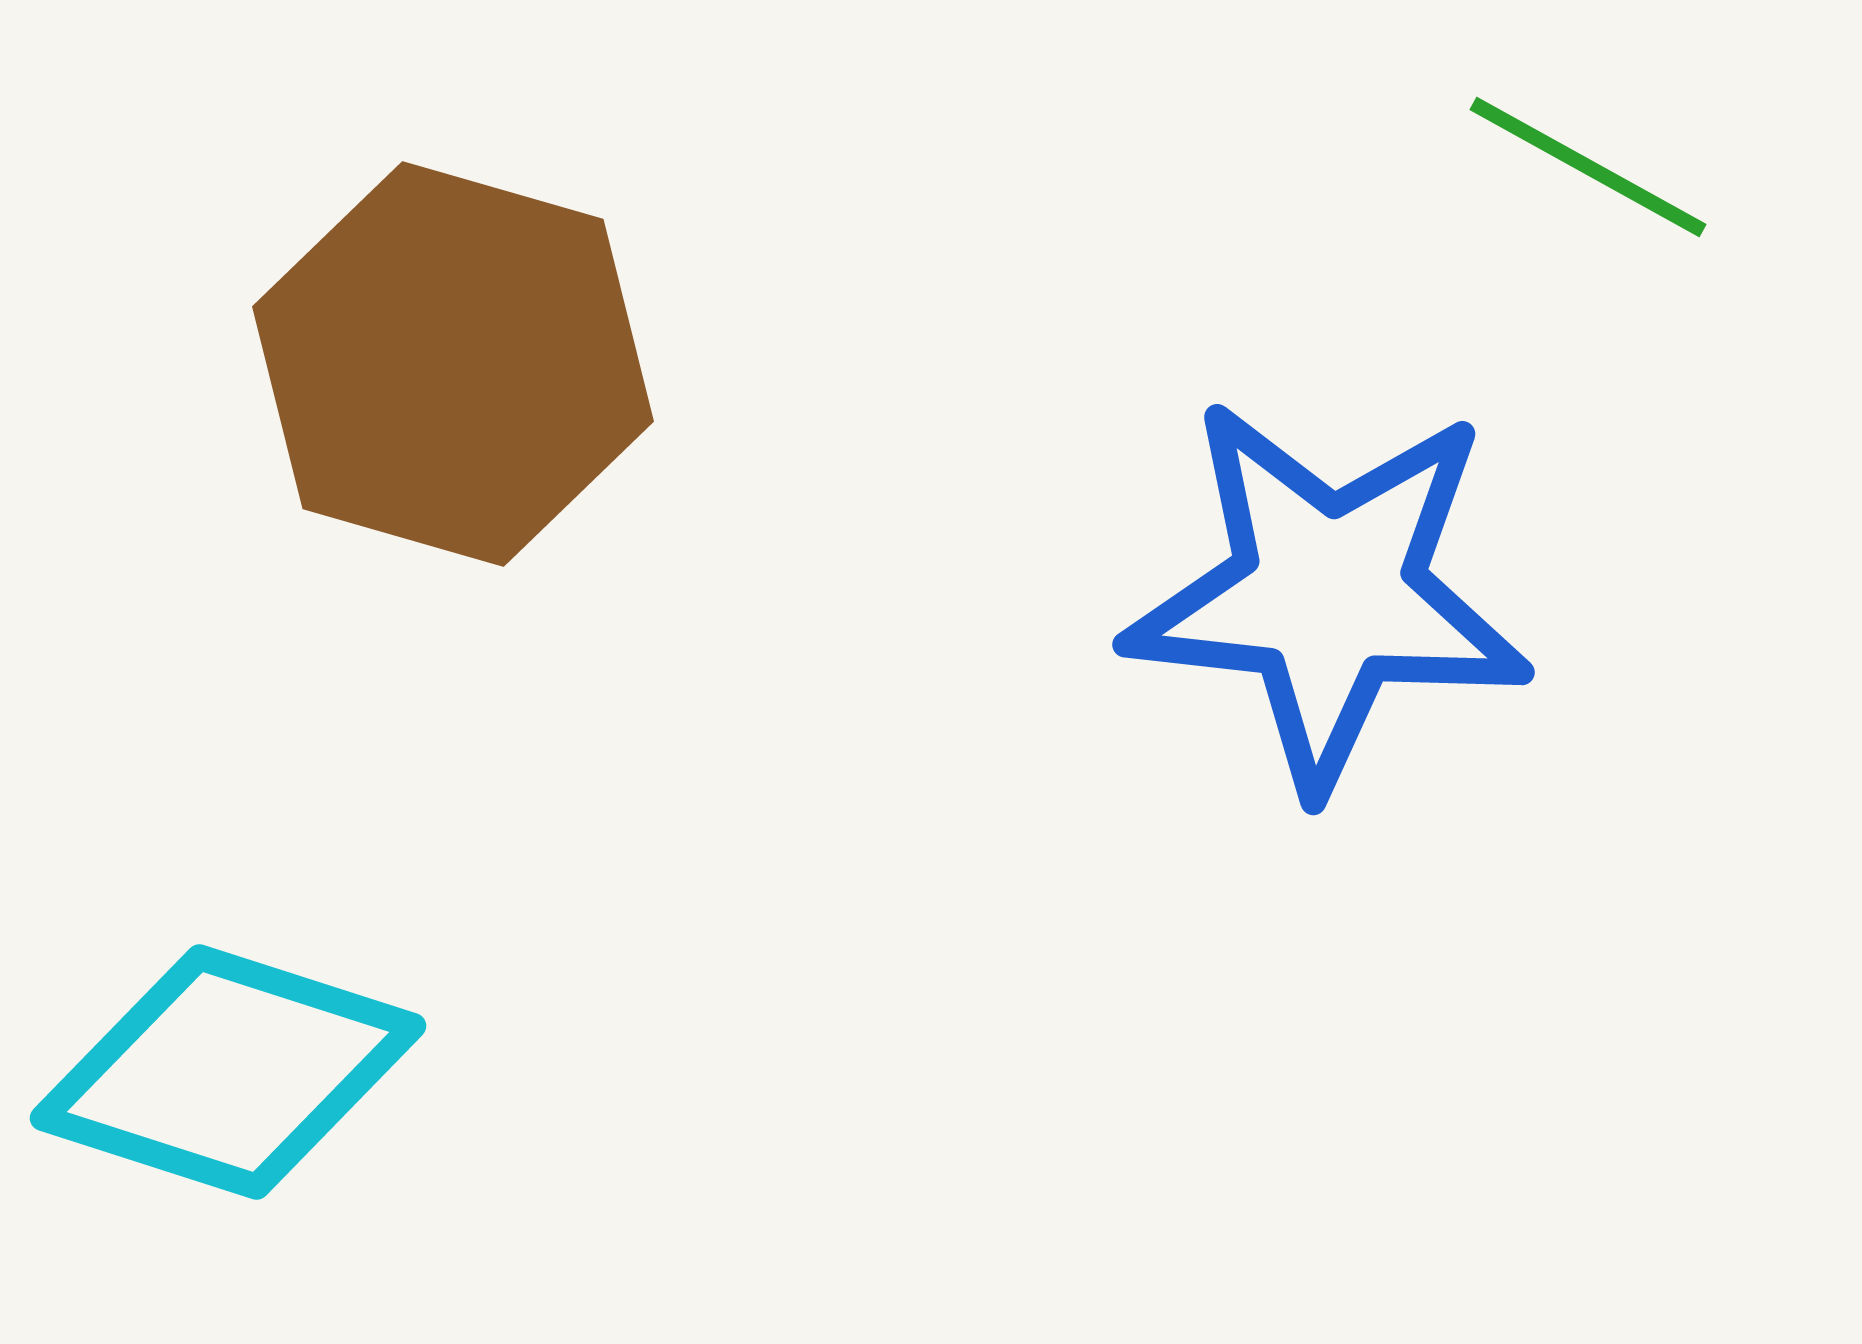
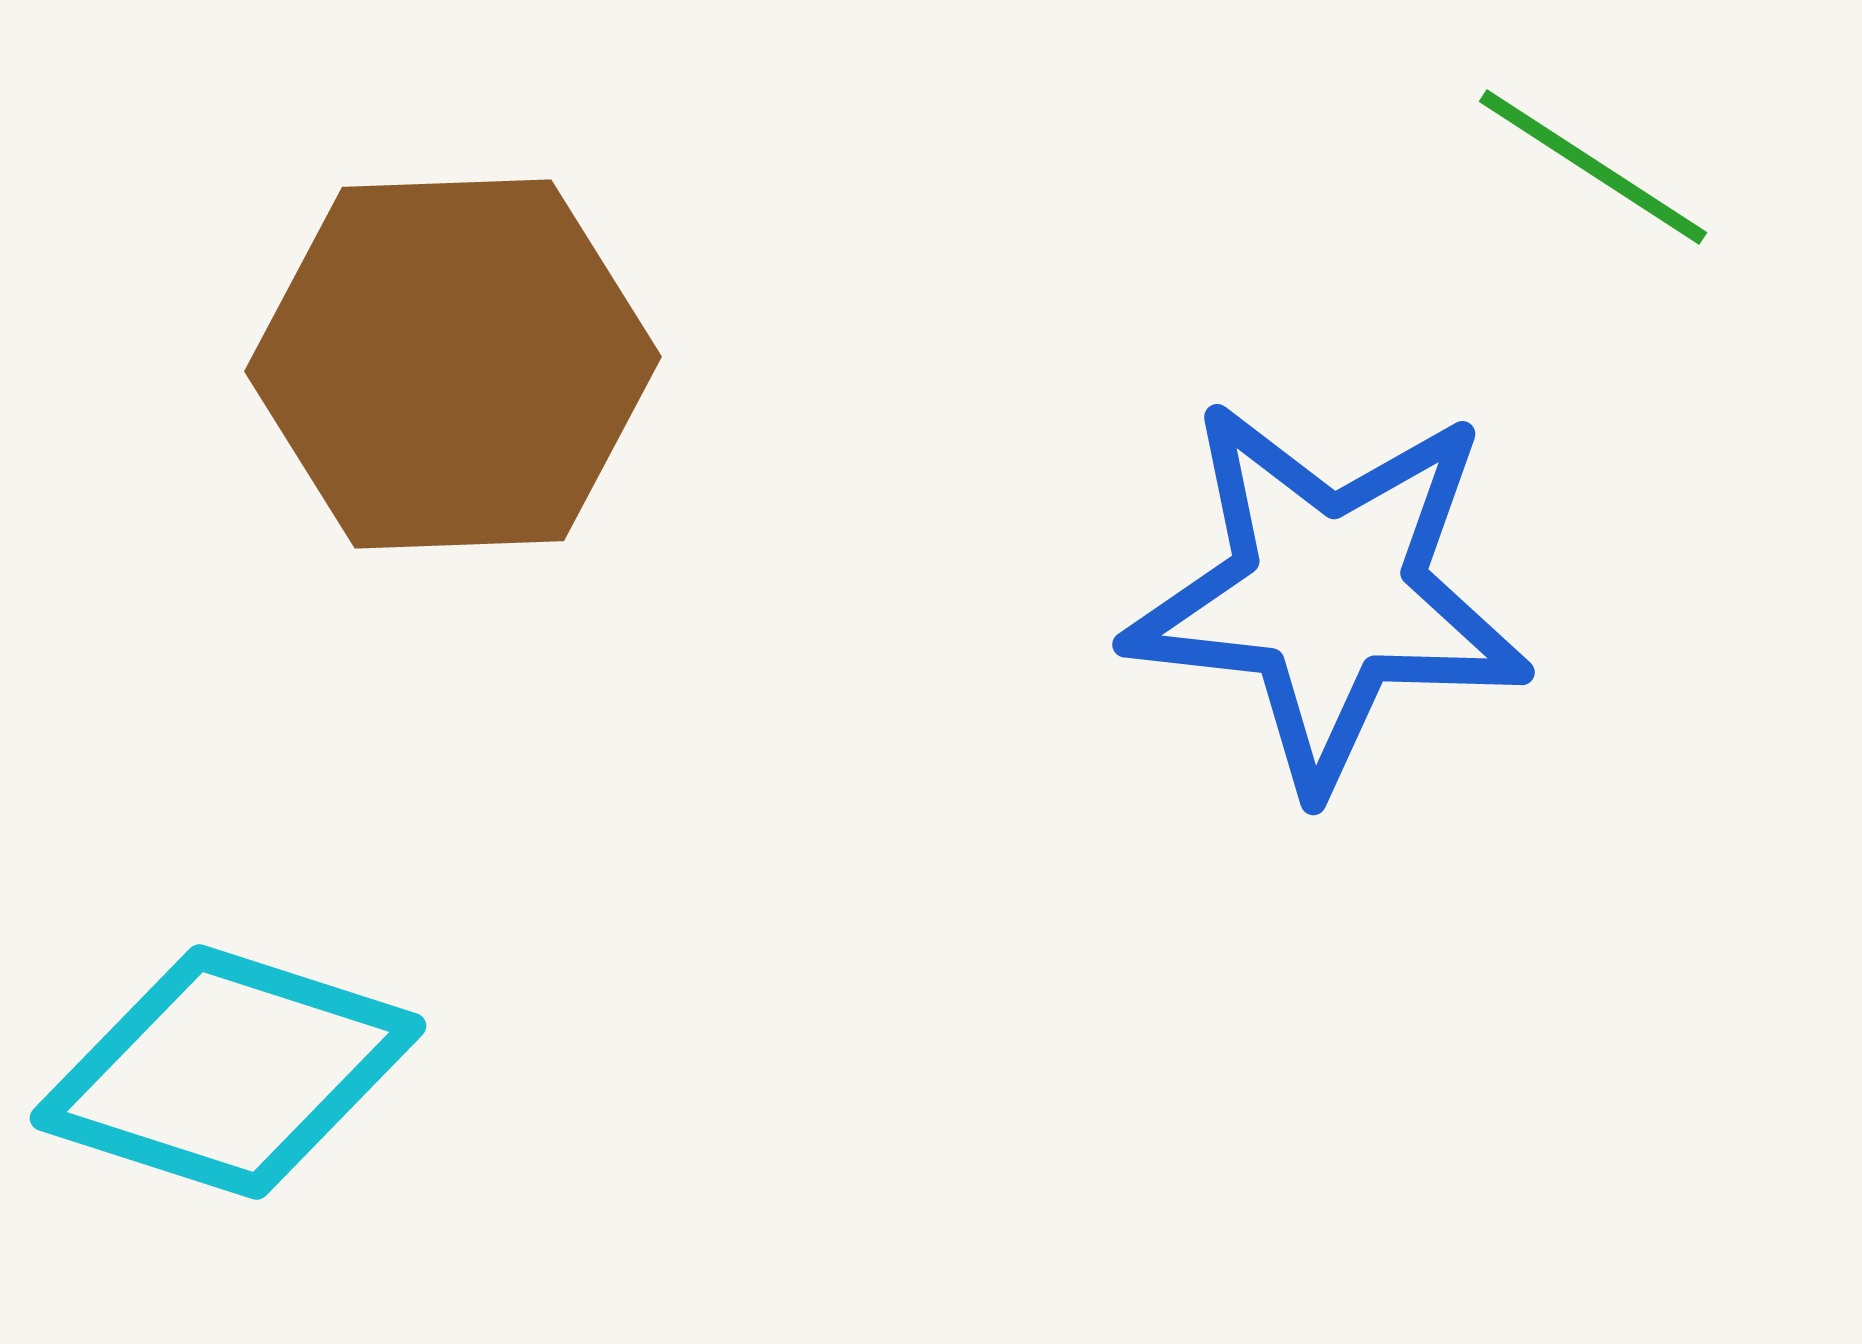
green line: moved 5 px right; rotated 4 degrees clockwise
brown hexagon: rotated 18 degrees counterclockwise
